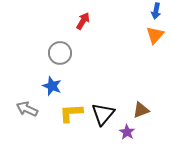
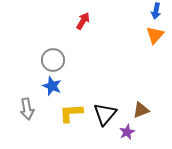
gray circle: moved 7 px left, 7 px down
gray arrow: rotated 125 degrees counterclockwise
black triangle: moved 2 px right
purple star: rotated 14 degrees clockwise
